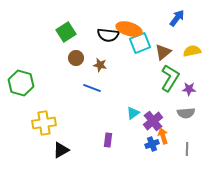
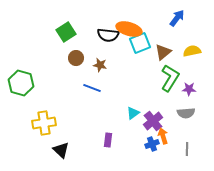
black triangle: rotated 48 degrees counterclockwise
